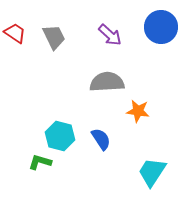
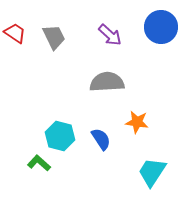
orange star: moved 1 px left, 11 px down
green L-shape: moved 1 px left, 1 px down; rotated 25 degrees clockwise
